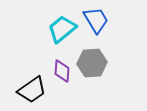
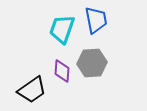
blue trapezoid: rotated 20 degrees clockwise
cyan trapezoid: rotated 32 degrees counterclockwise
